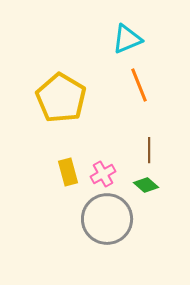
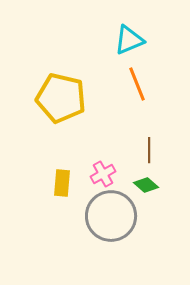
cyan triangle: moved 2 px right, 1 px down
orange line: moved 2 px left, 1 px up
yellow pentagon: rotated 18 degrees counterclockwise
yellow rectangle: moved 6 px left, 11 px down; rotated 20 degrees clockwise
gray circle: moved 4 px right, 3 px up
